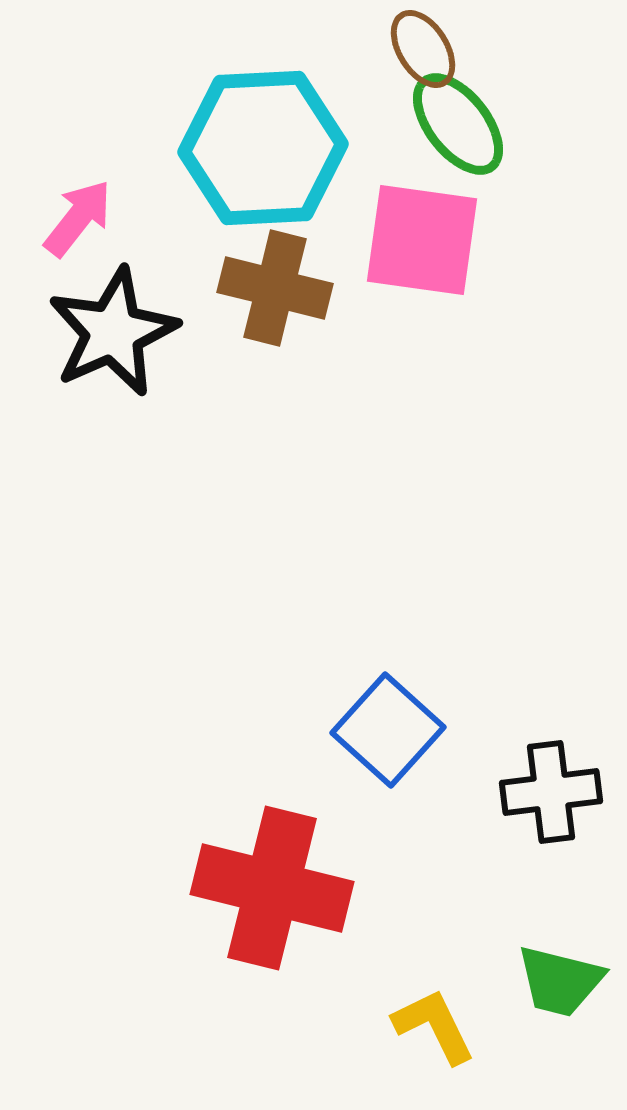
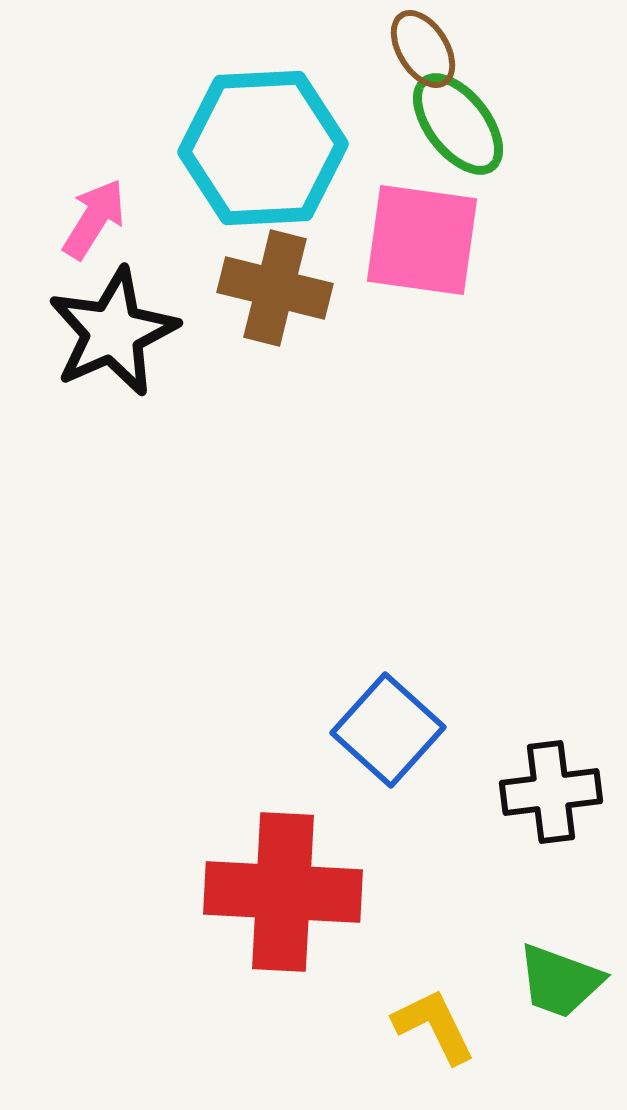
pink arrow: moved 16 px right, 1 px down; rotated 6 degrees counterclockwise
red cross: moved 11 px right, 4 px down; rotated 11 degrees counterclockwise
green trapezoid: rotated 6 degrees clockwise
